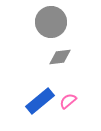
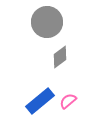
gray circle: moved 4 px left
gray diamond: rotated 30 degrees counterclockwise
